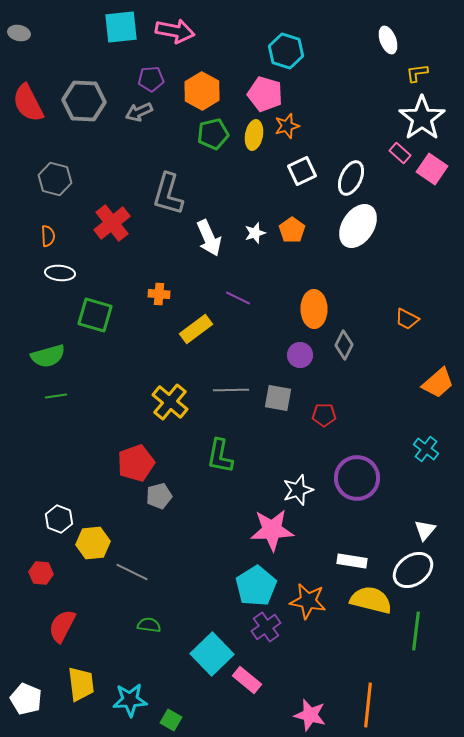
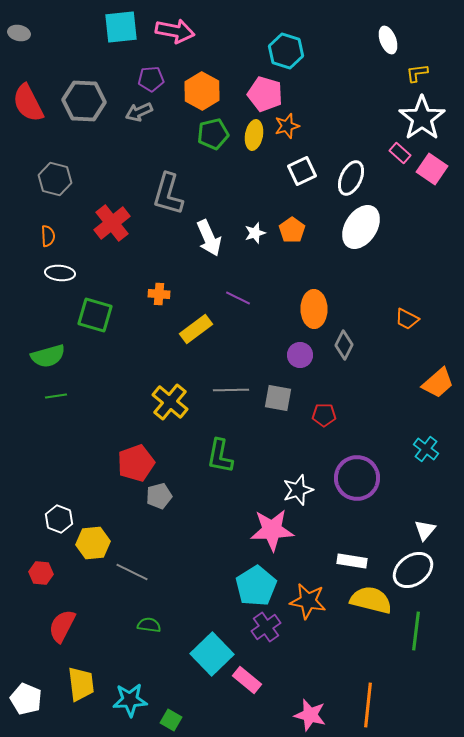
white ellipse at (358, 226): moved 3 px right, 1 px down
